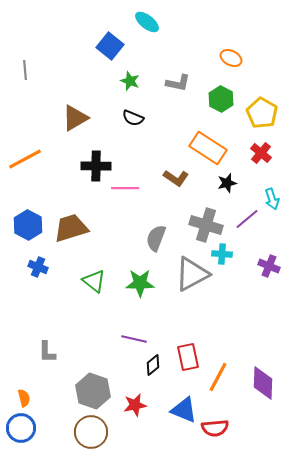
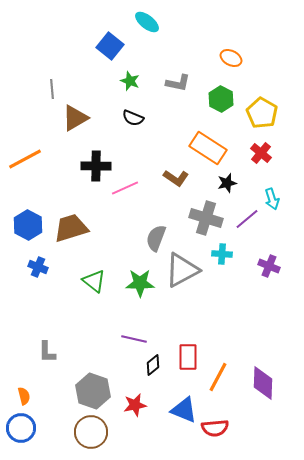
gray line at (25, 70): moved 27 px right, 19 px down
pink line at (125, 188): rotated 24 degrees counterclockwise
gray cross at (206, 225): moved 7 px up
gray triangle at (192, 274): moved 10 px left, 4 px up
red rectangle at (188, 357): rotated 12 degrees clockwise
orange semicircle at (24, 398): moved 2 px up
